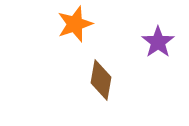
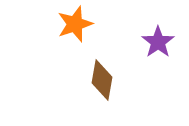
brown diamond: moved 1 px right
